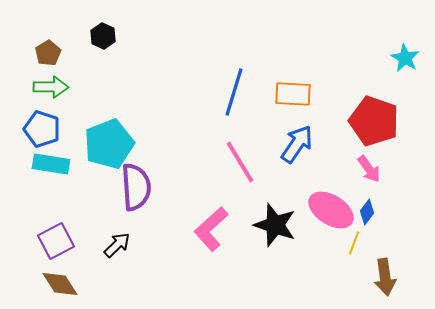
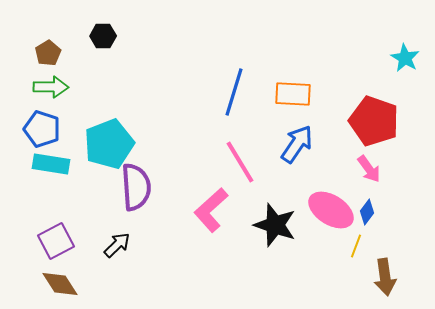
black hexagon: rotated 25 degrees counterclockwise
pink L-shape: moved 19 px up
yellow line: moved 2 px right, 3 px down
